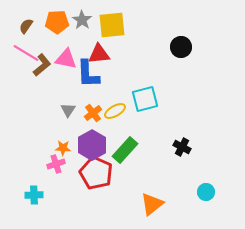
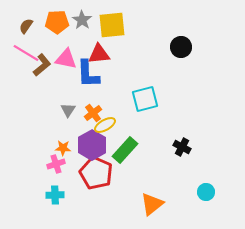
yellow ellipse: moved 10 px left, 14 px down
cyan cross: moved 21 px right
